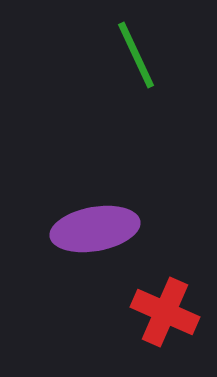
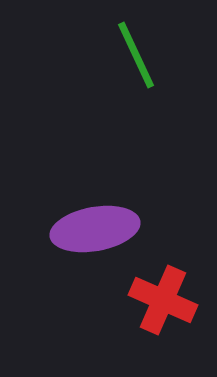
red cross: moved 2 px left, 12 px up
